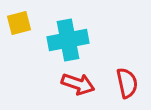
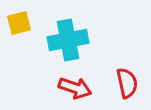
red arrow: moved 3 px left, 4 px down
